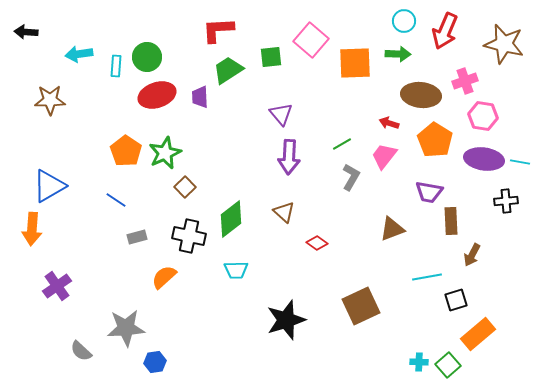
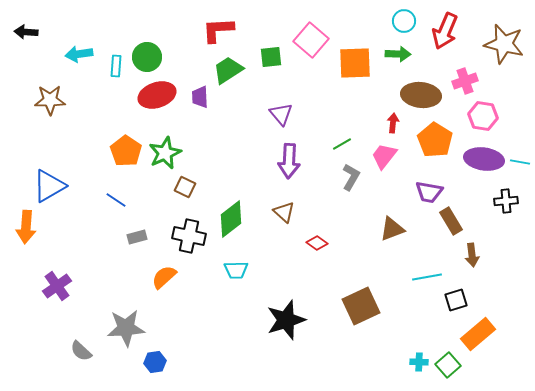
red arrow at (389, 123): moved 4 px right; rotated 78 degrees clockwise
purple arrow at (289, 157): moved 4 px down
brown square at (185, 187): rotated 20 degrees counterclockwise
brown rectangle at (451, 221): rotated 28 degrees counterclockwise
orange arrow at (32, 229): moved 6 px left, 2 px up
brown arrow at (472, 255): rotated 35 degrees counterclockwise
